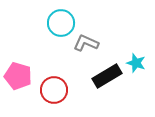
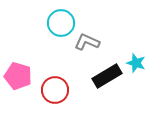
gray L-shape: moved 1 px right, 1 px up
red circle: moved 1 px right
